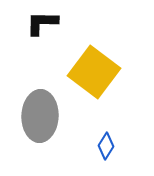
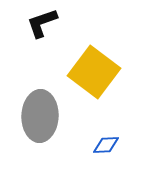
black L-shape: rotated 20 degrees counterclockwise
blue diamond: moved 1 px up; rotated 56 degrees clockwise
